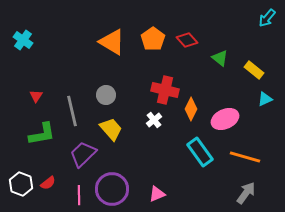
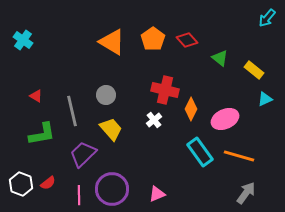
red triangle: rotated 32 degrees counterclockwise
orange line: moved 6 px left, 1 px up
